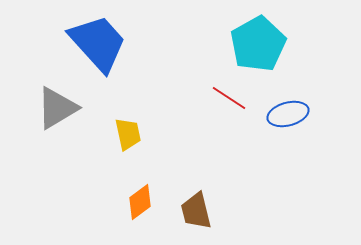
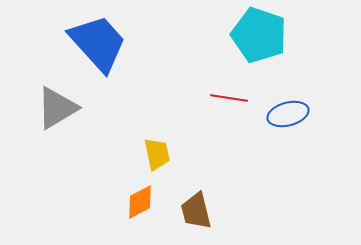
cyan pentagon: moved 1 px right, 9 px up; rotated 24 degrees counterclockwise
red line: rotated 24 degrees counterclockwise
yellow trapezoid: moved 29 px right, 20 px down
orange diamond: rotated 9 degrees clockwise
